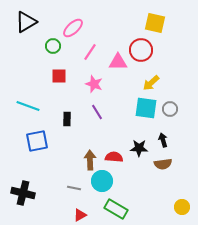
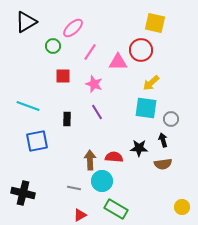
red square: moved 4 px right
gray circle: moved 1 px right, 10 px down
